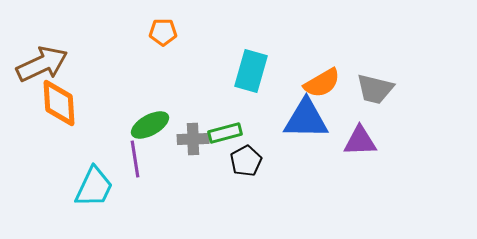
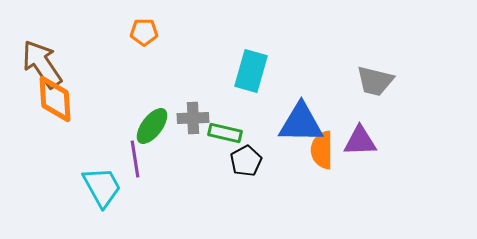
orange pentagon: moved 19 px left
brown arrow: rotated 99 degrees counterclockwise
orange semicircle: moved 67 px down; rotated 120 degrees clockwise
gray trapezoid: moved 8 px up
orange diamond: moved 4 px left, 4 px up
blue triangle: moved 5 px left, 4 px down
green ellipse: moved 2 px right, 1 px down; rotated 24 degrees counterclockwise
green rectangle: rotated 28 degrees clockwise
gray cross: moved 21 px up
cyan trapezoid: moved 8 px right; rotated 54 degrees counterclockwise
